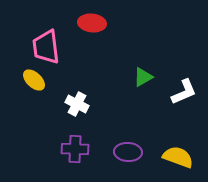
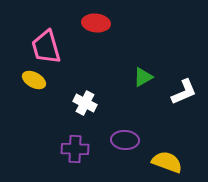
red ellipse: moved 4 px right
pink trapezoid: rotated 9 degrees counterclockwise
yellow ellipse: rotated 15 degrees counterclockwise
white cross: moved 8 px right, 1 px up
purple ellipse: moved 3 px left, 12 px up
yellow semicircle: moved 11 px left, 5 px down
